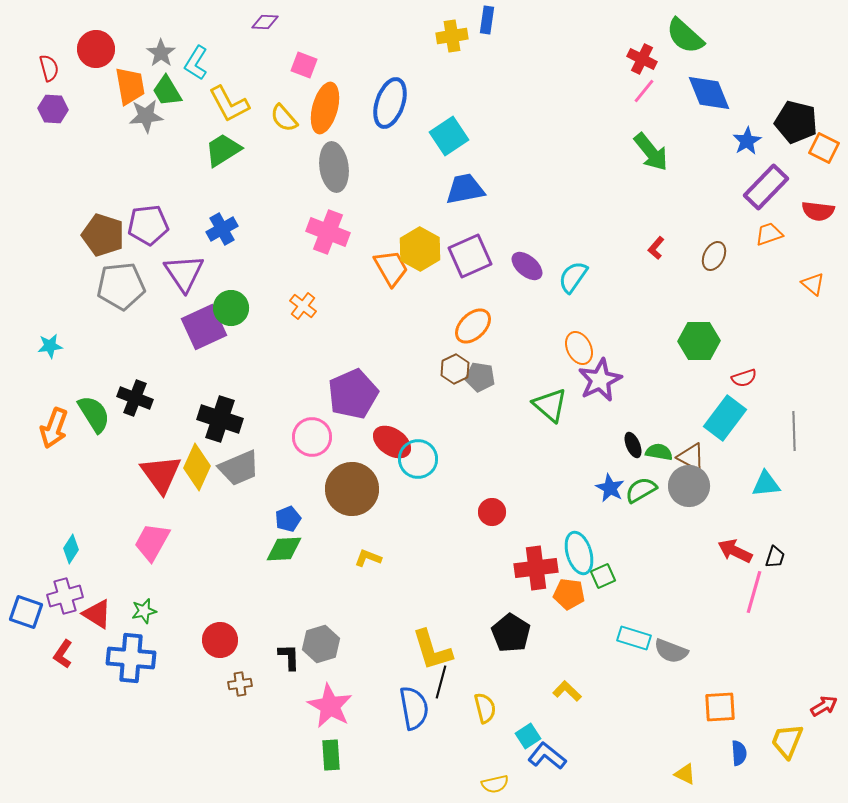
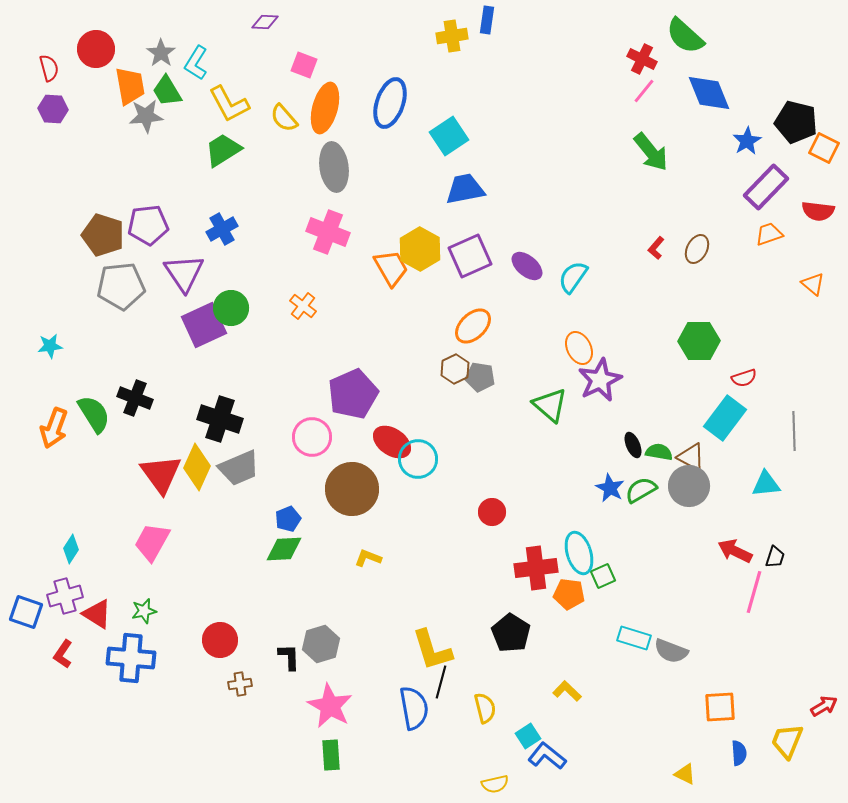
brown ellipse at (714, 256): moved 17 px left, 7 px up
purple square at (204, 327): moved 2 px up
